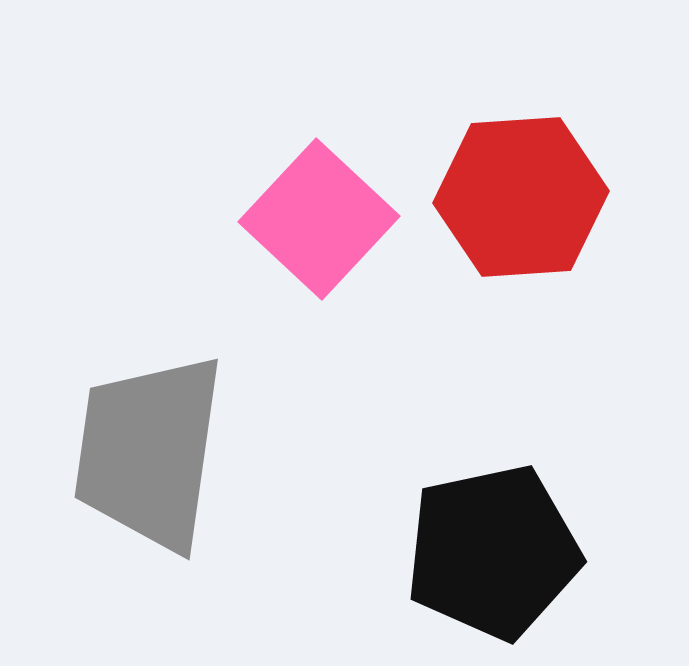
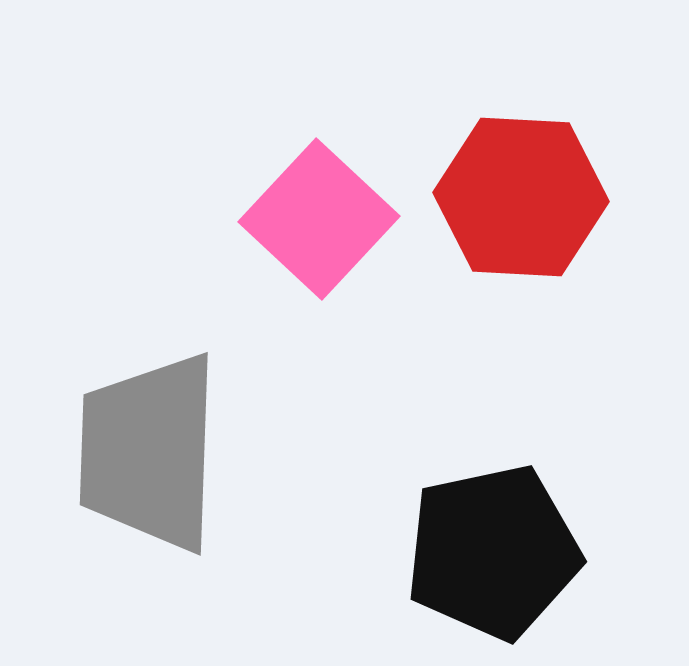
red hexagon: rotated 7 degrees clockwise
gray trapezoid: rotated 6 degrees counterclockwise
